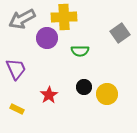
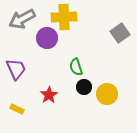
green semicircle: moved 4 px left, 16 px down; rotated 72 degrees clockwise
